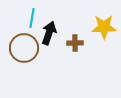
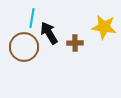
yellow star: rotated 10 degrees clockwise
black arrow: rotated 50 degrees counterclockwise
brown circle: moved 1 px up
